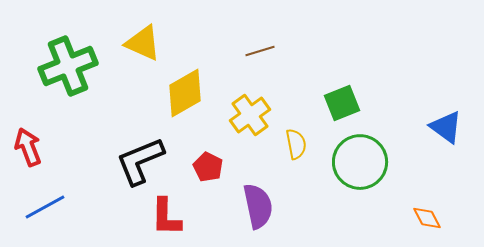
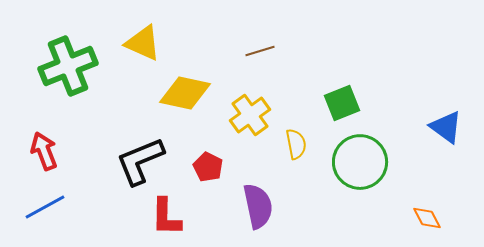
yellow diamond: rotated 42 degrees clockwise
red arrow: moved 16 px right, 4 px down
